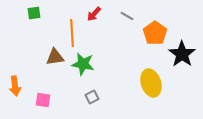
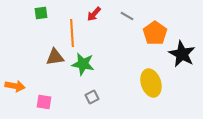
green square: moved 7 px right
black star: rotated 8 degrees counterclockwise
orange arrow: rotated 72 degrees counterclockwise
pink square: moved 1 px right, 2 px down
